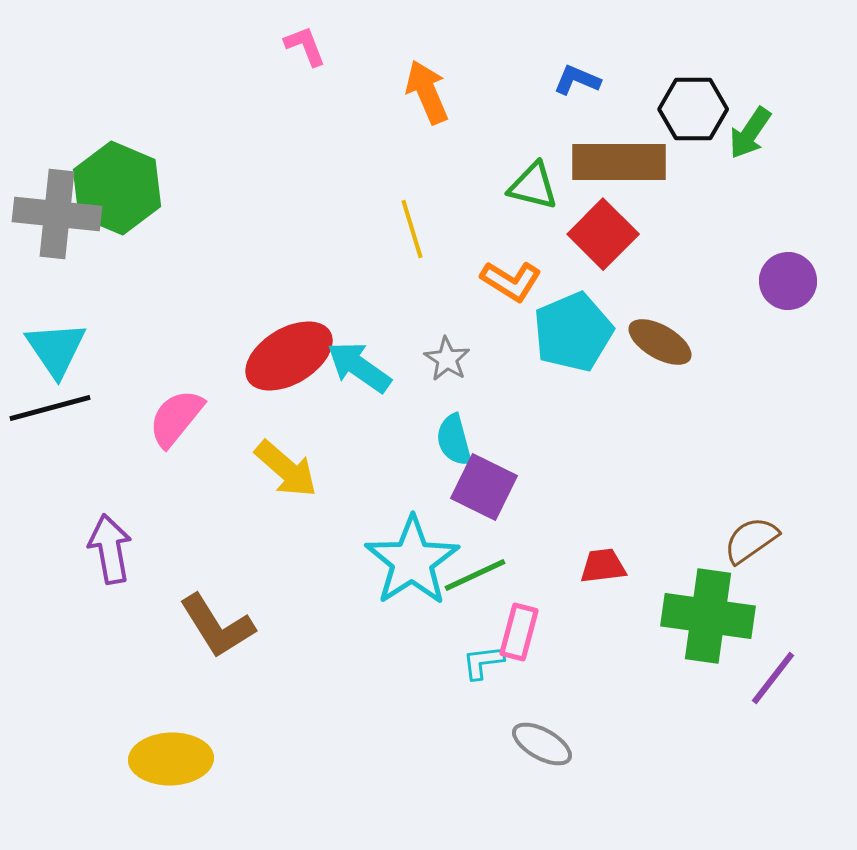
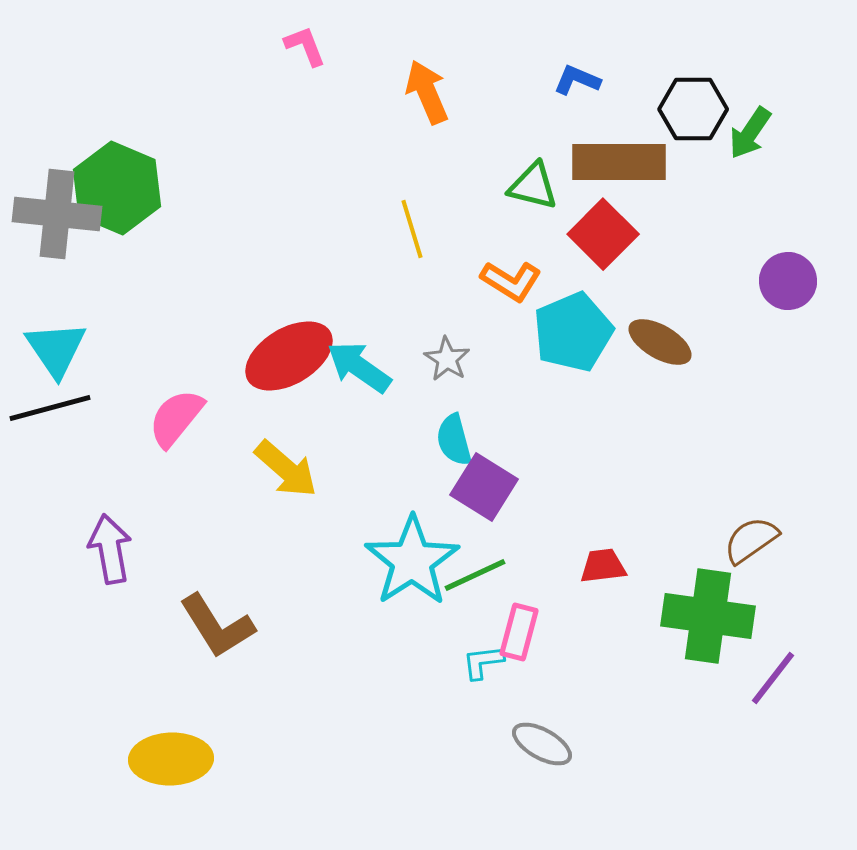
purple square: rotated 6 degrees clockwise
